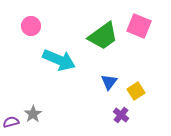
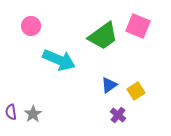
pink square: moved 1 px left
blue triangle: moved 3 px down; rotated 18 degrees clockwise
purple cross: moved 3 px left
purple semicircle: moved 10 px up; rotated 84 degrees counterclockwise
